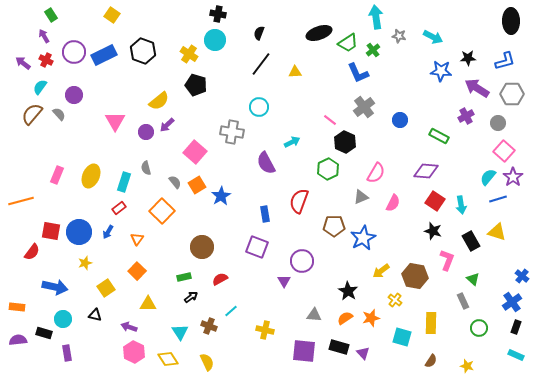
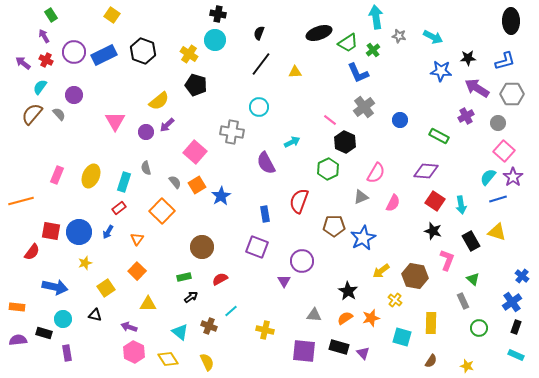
cyan triangle at (180, 332): rotated 18 degrees counterclockwise
